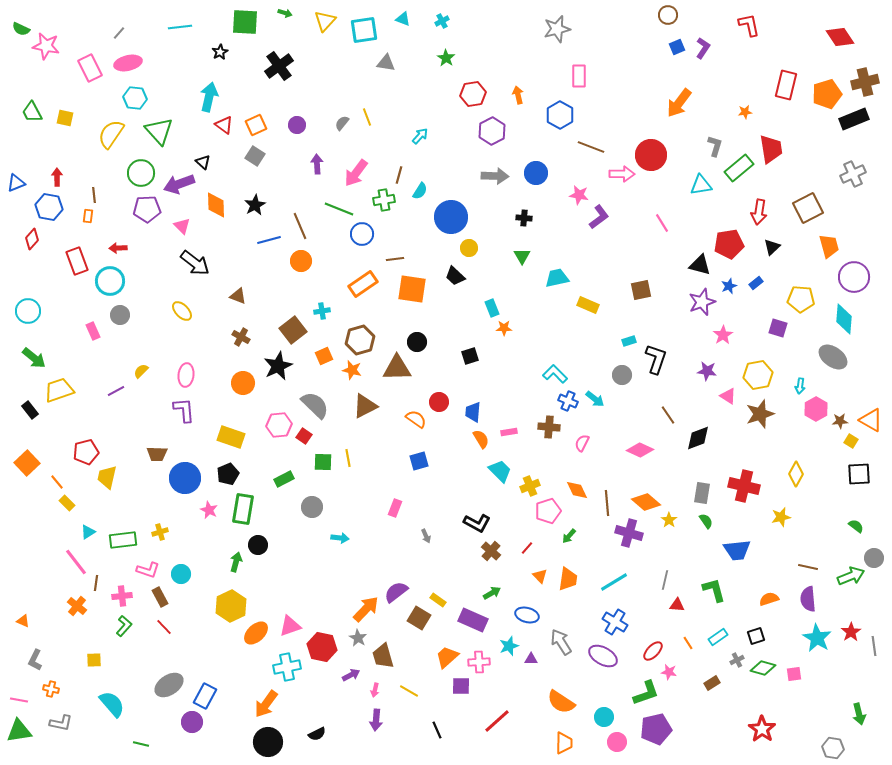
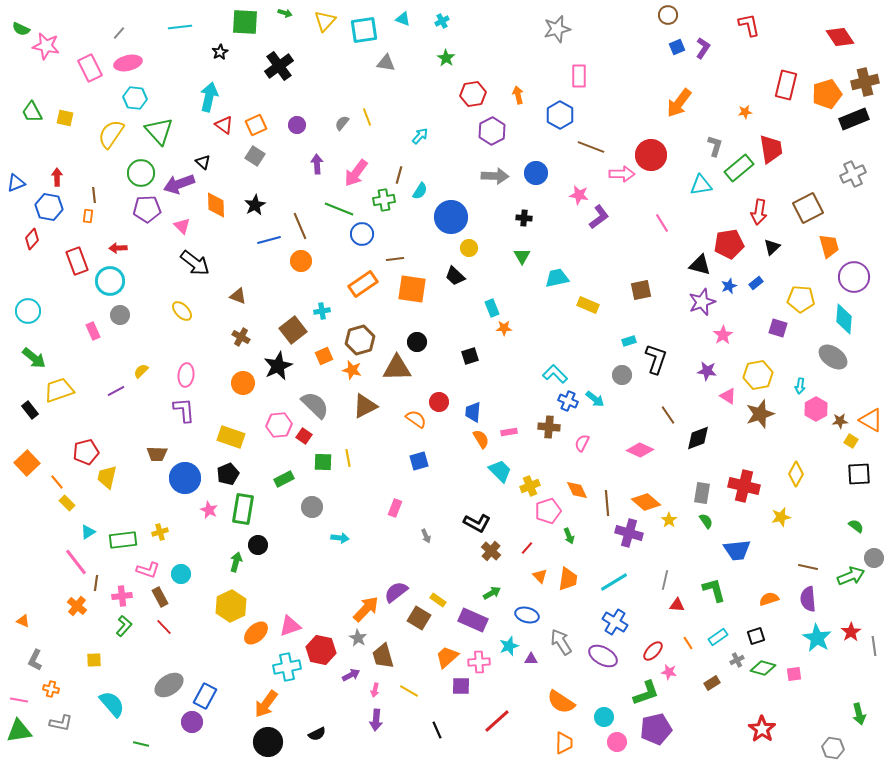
green arrow at (569, 536): rotated 63 degrees counterclockwise
red hexagon at (322, 647): moved 1 px left, 3 px down
